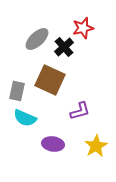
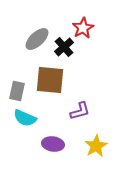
red star: rotated 15 degrees counterclockwise
brown square: rotated 20 degrees counterclockwise
